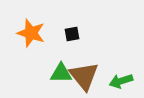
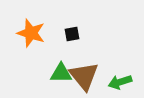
green arrow: moved 1 px left, 1 px down
